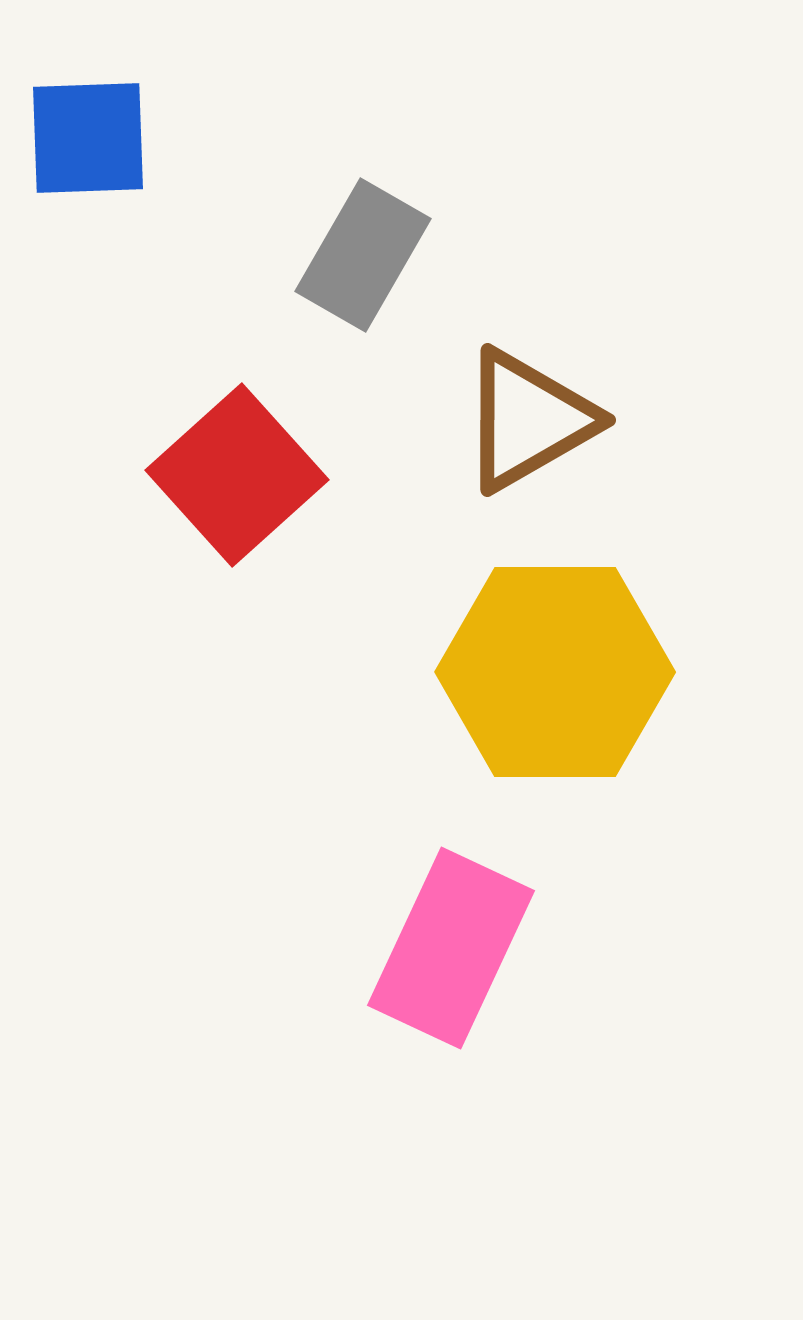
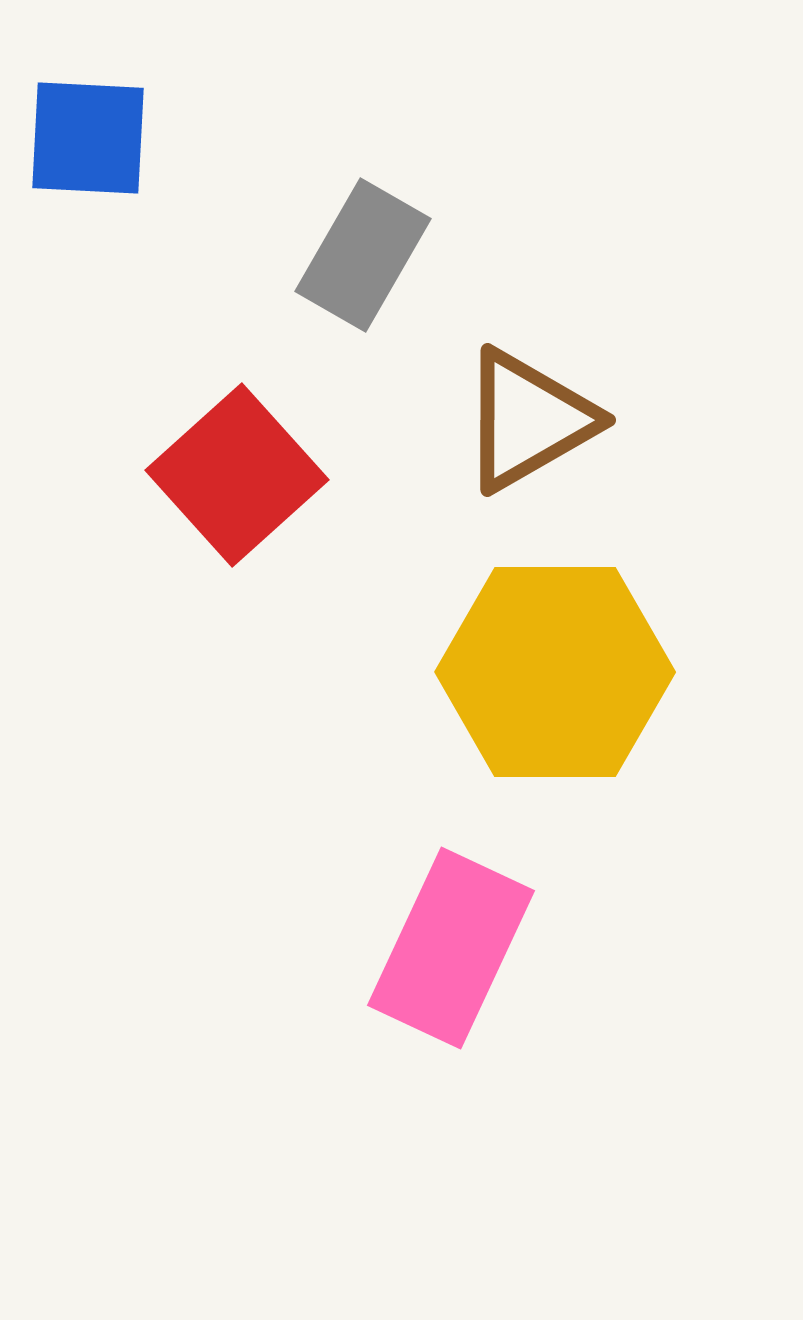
blue square: rotated 5 degrees clockwise
